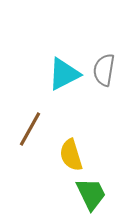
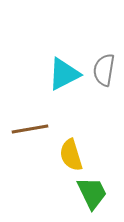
brown line: rotated 51 degrees clockwise
green trapezoid: moved 1 px right, 1 px up
